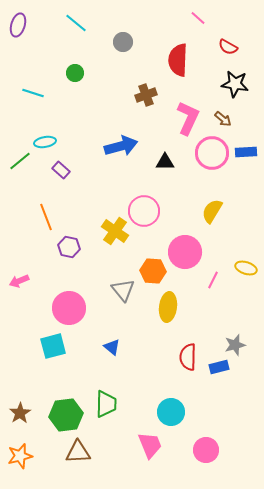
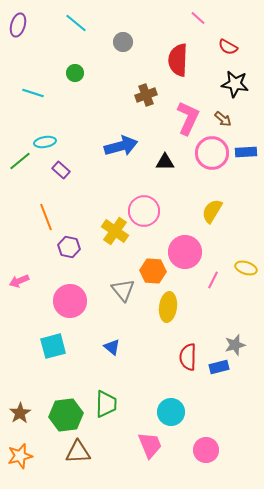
pink circle at (69, 308): moved 1 px right, 7 px up
